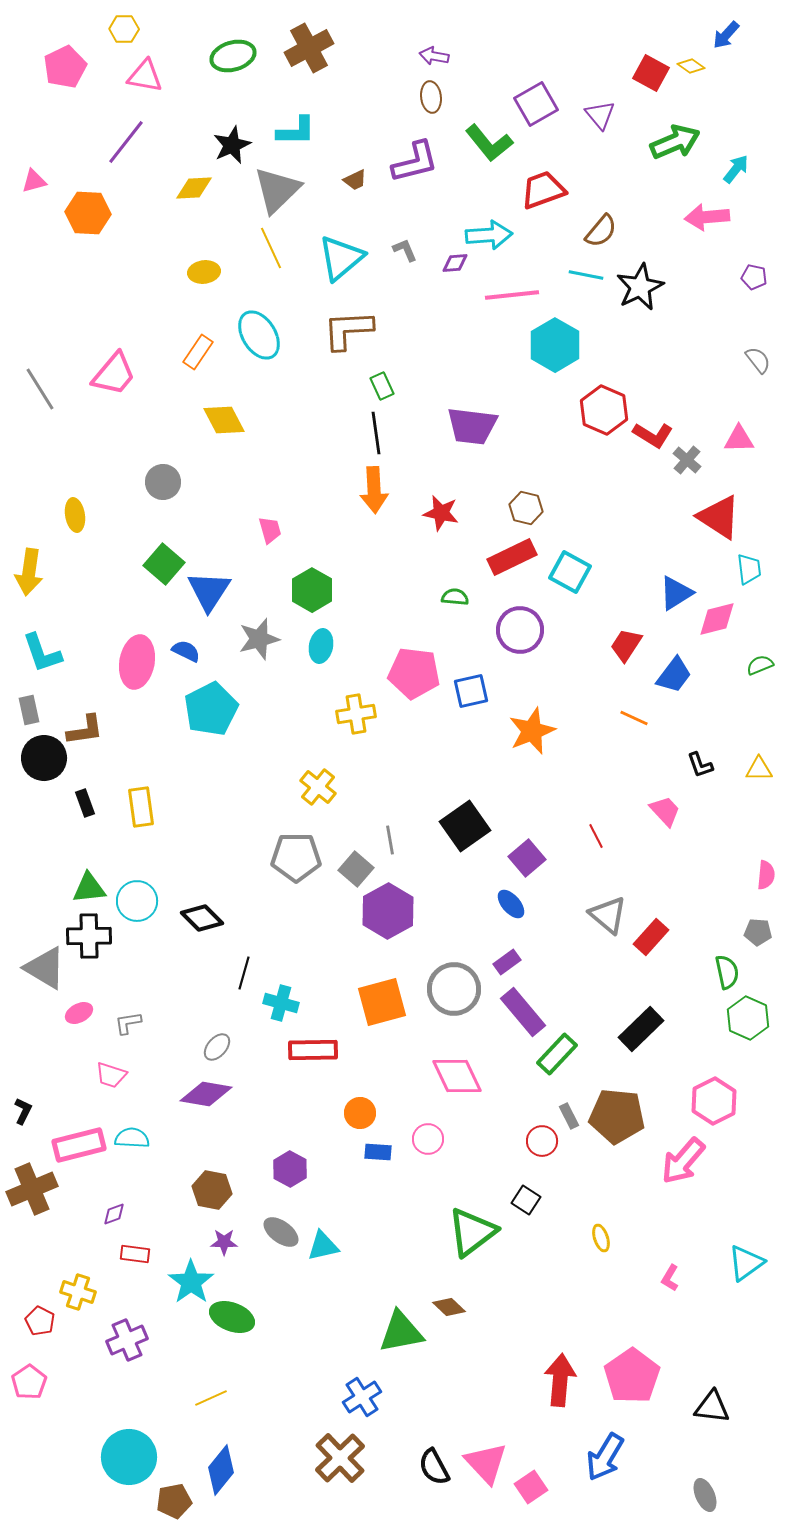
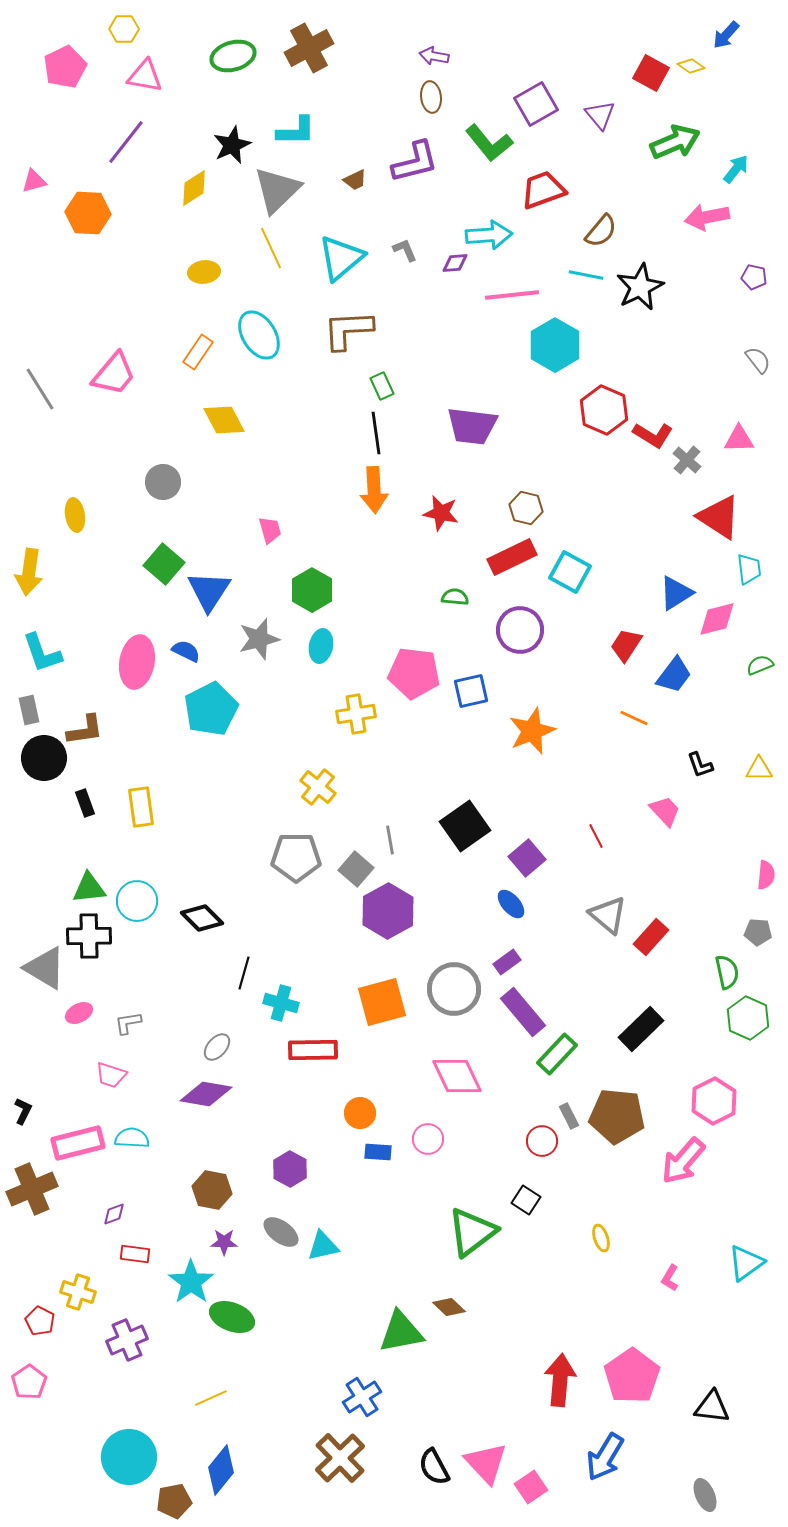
yellow diamond at (194, 188): rotated 30 degrees counterclockwise
pink arrow at (707, 217): rotated 6 degrees counterclockwise
pink rectangle at (79, 1145): moved 1 px left, 2 px up
